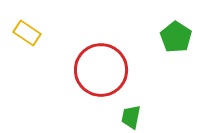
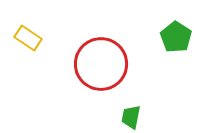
yellow rectangle: moved 1 px right, 5 px down
red circle: moved 6 px up
